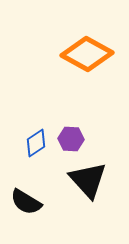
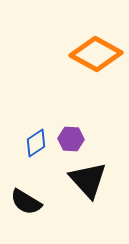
orange diamond: moved 9 px right
